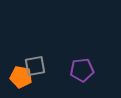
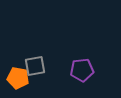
orange pentagon: moved 3 px left, 1 px down
